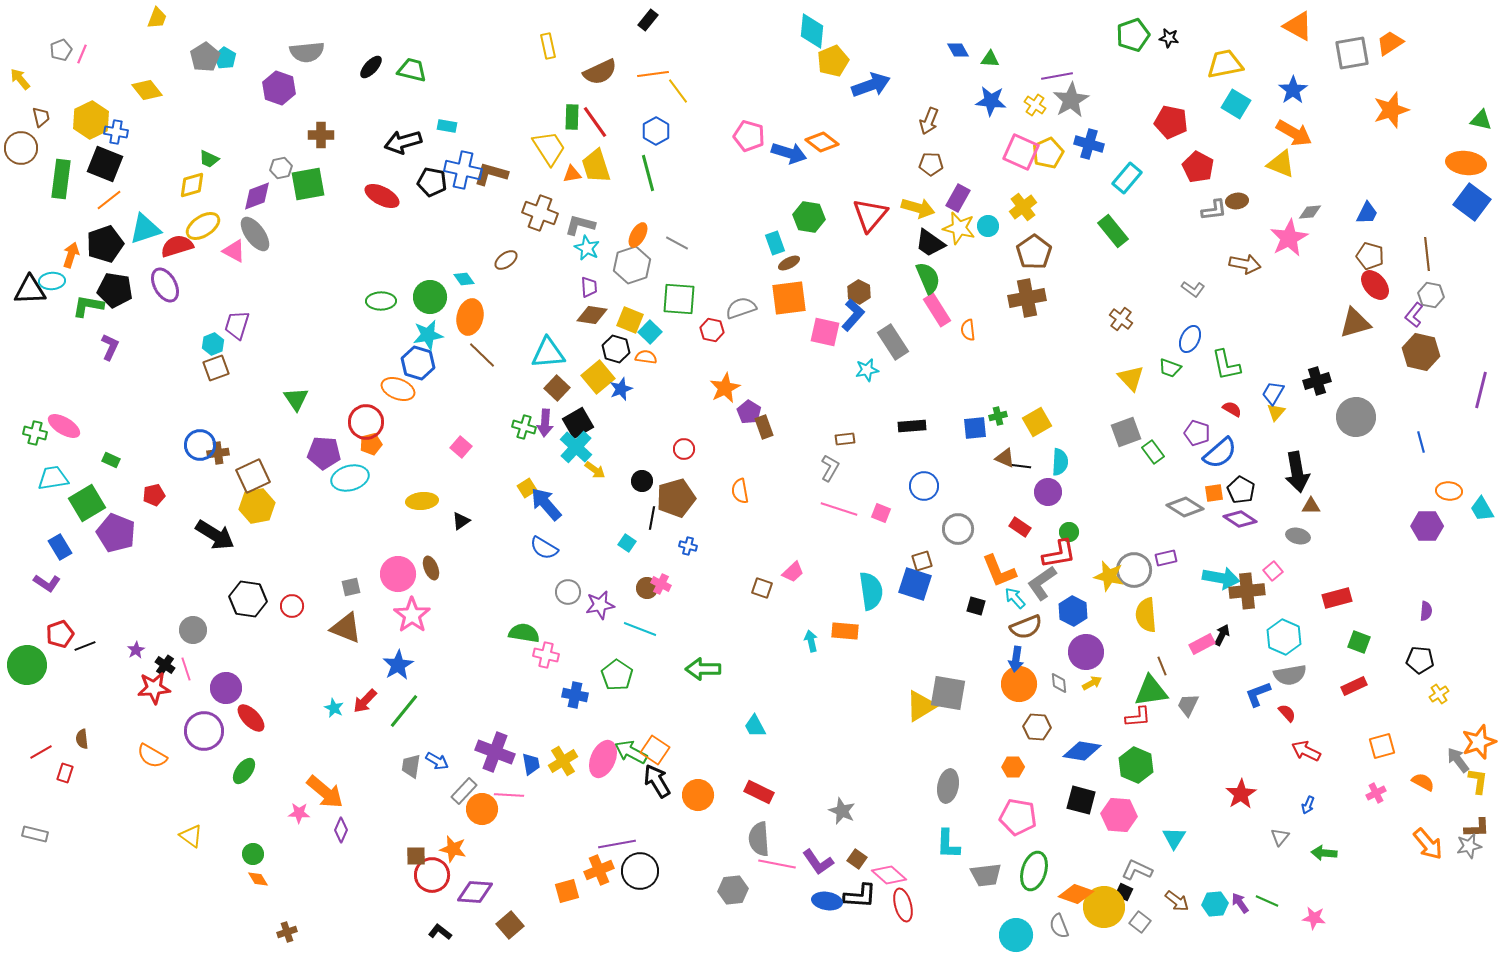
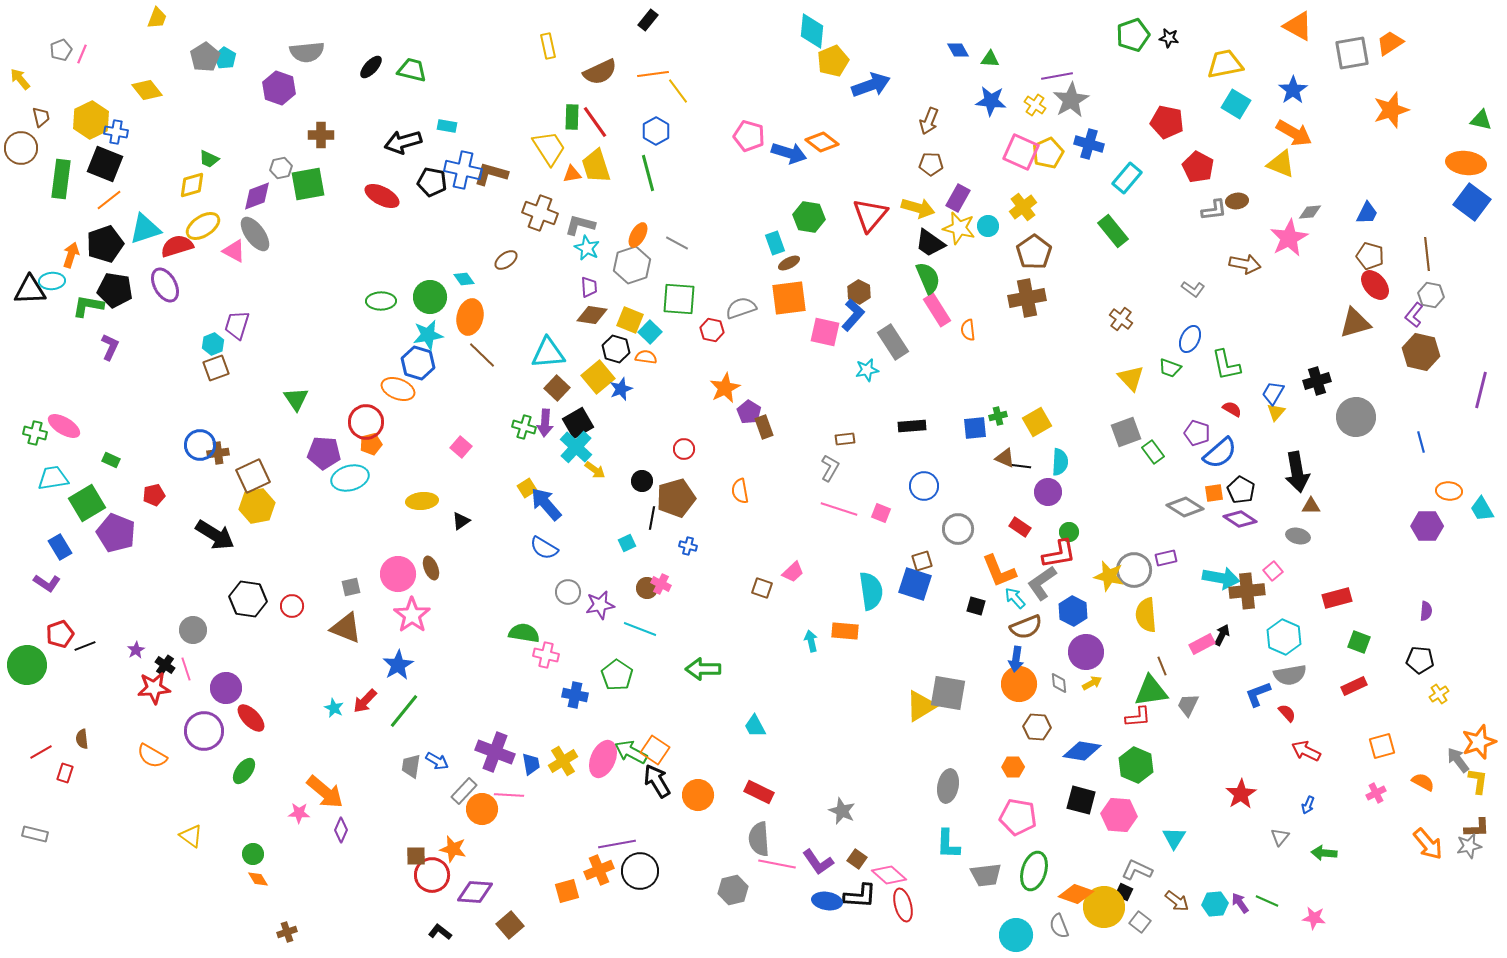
red pentagon at (1171, 122): moved 4 px left
cyan square at (627, 543): rotated 30 degrees clockwise
gray hexagon at (733, 890): rotated 8 degrees counterclockwise
